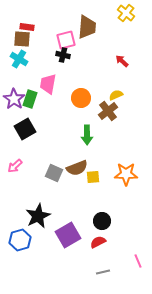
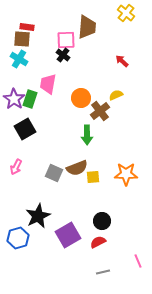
pink square: rotated 12 degrees clockwise
black cross: rotated 24 degrees clockwise
brown cross: moved 8 px left
pink arrow: moved 1 px right, 1 px down; rotated 21 degrees counterclockwise
blue hexagon: moved 2 px left, 2 px up
